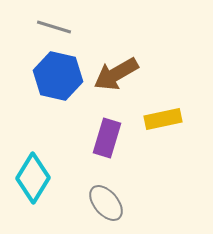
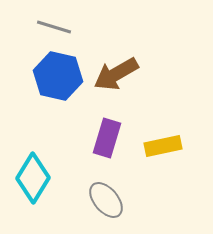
yellow rectangle: moved 27 px down
gray ellipse: moved 3 px up
